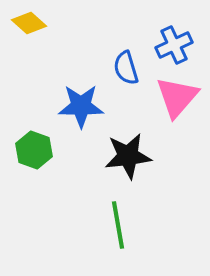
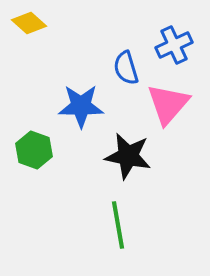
pink triangle: moved 9 px left, 7 px down
black star: rotated 18 degrees clockwise
